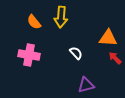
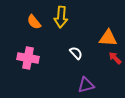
pink cross: moved 1 px left, 3 px down
